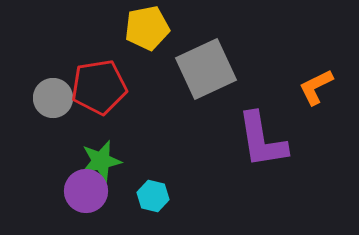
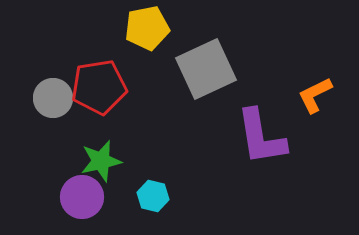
orange L-shape: moved 1 px left, 8 px down
purple L-shape: moved 1 px left, 3 px up
purple circle: moved 4 px left, 6 px down
